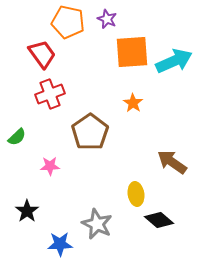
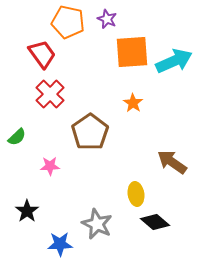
red cross: rotated 24 degrees counterclockwise
black diamond: moved 4 px left, 2 px down
